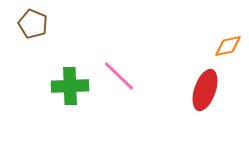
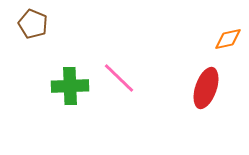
orange diamond: moved 7 px up
pink line: moved 2 px down
red ellipse: moved 1 px right, 2 px up
